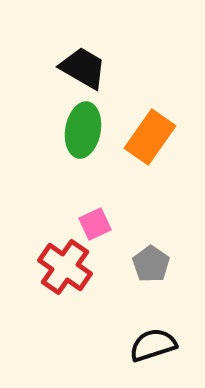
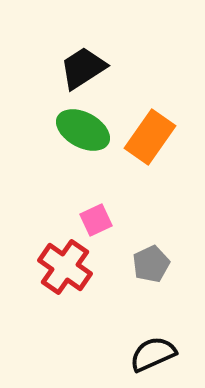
black trapezoid: rotated 63 degrees counterclockwise
green ellipse: rotated 72 degrees counterclockwise
pink square: moved 1 px right, 4 px up
gray pentagon: rotated 12 degrees clockwise
black semicircle: moved 9 px down; rotated 6 degrees counterclockwise
